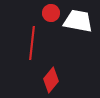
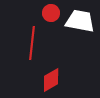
white trapezoid: moved 2 px right
red diamond: rotated 20 degrees clockwise
